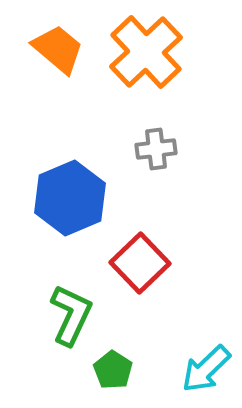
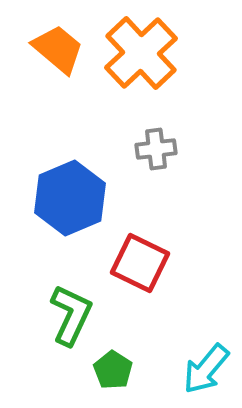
orange cross: moved 5 px left, 1 px down
red square: rotated 20 degrees counterclockwise
cyan arrow: rotated 6 degrees counterclockwise
